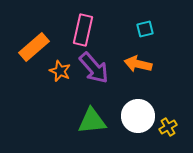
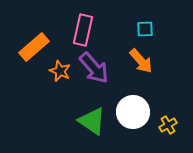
cyan square: rotated 12 degrees clockwise
orange arrow: moved 3 px right, 3 px up; rotated 144 degrees counterclockwise
white circle: moved 5 px left, 4 px up
green triangle: rotated 40 degrees clockwise
yellow cross: moved 2 px up
